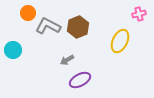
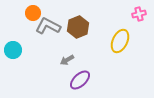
orange circle: moved 5 px right
purple ellipse: rotated 15 degrees counterclockwise
